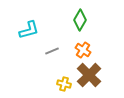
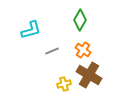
cyan L-shape: moved 2 px right
brown cross: rotated 15 degrees counterclockwise
yellow cross: rotated 32 degrees counterclockwise
